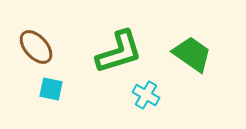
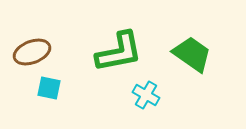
brown ellipse: moved 4 px left, 5 px down; rotated 69 degrees counterclockwise
green L-shape: rotated 6 degrees clockwise
cyan square: moved 2 px left, 1 px up
